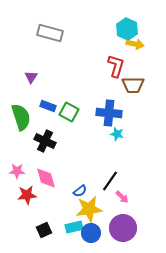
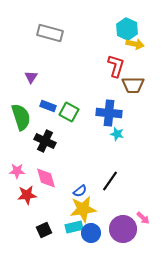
pink arrow: moved 21 px right, 21 px down
yellow star: moved 6 px left
purple circle: moved 1 px down
